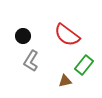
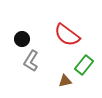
black circle: moved 1 px left, 3 px down
